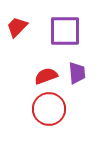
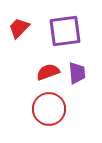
red trapezoid: moved 2 px right, 1 px down
purple square: rotated 8 degrees counterclockwise
red semicircle: moved 2 px right, 4 px up
